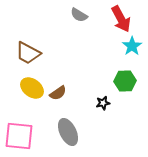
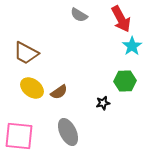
brown trapezoid: moved 2 px left
brown semicircle: moved 1 px right, 1 px up
